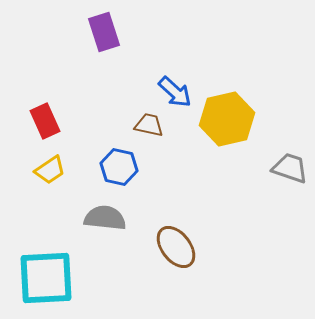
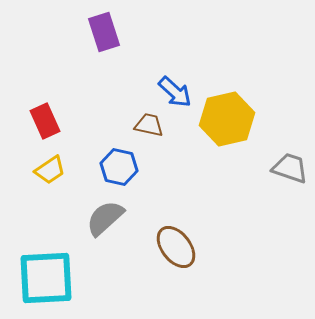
gray semicircle: rotated 48 degrees counterclockwise
